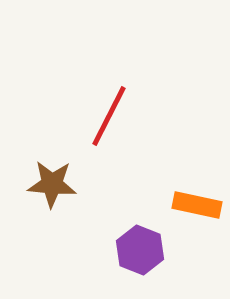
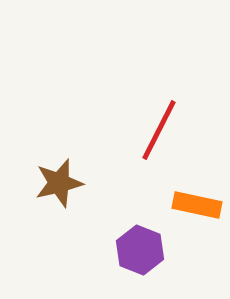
red line: moved 50 px right, 14 px down
brown star: moved 7 px right, 1 px up; rotated 18 degrees counterclockwise
